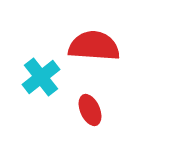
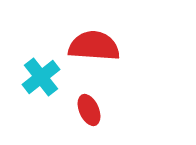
red ellipse: moved 1 px left
